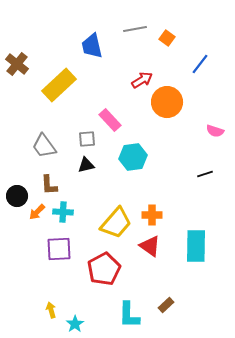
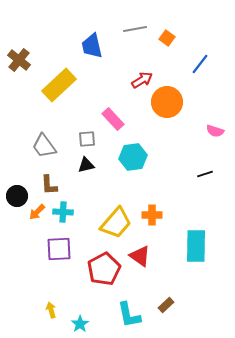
brown cross: moved 2 px right, 4 px up
pink rectangle: moved 3 px right, 1 px up
red triangle: moved 10 px left, 10 px down
cyan L-shape: rotated 12 degrees counterclockwise
cyan star: moved 5 px right
